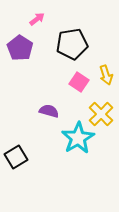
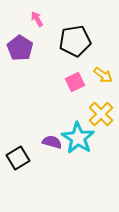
pink arrow: rotated 84 degrees counterclockwise
black pentagon: moved 3 px right, 3 px up
yellow arrow: moved 3 px left; rotated 36 degrees counterclockwise
pink square: moved 4 px left; rotated 30 degrees clockwise
purple semicircle: moved 3 px right, 31 px down
cyan star: rotated 8 degrees counterclockwise
black square: moved 2 px right, 1 px down
